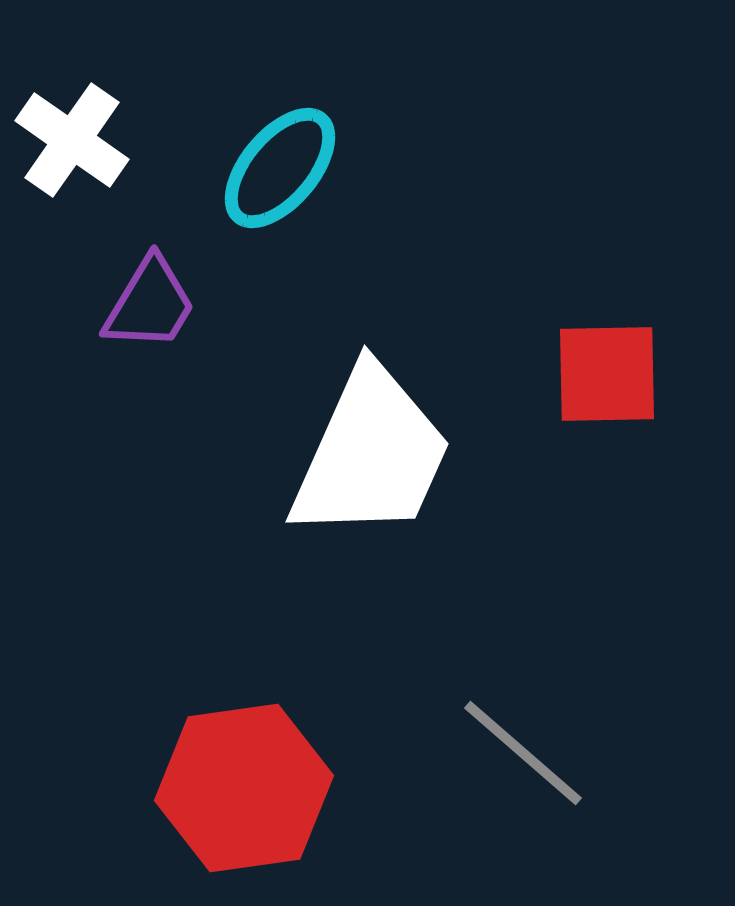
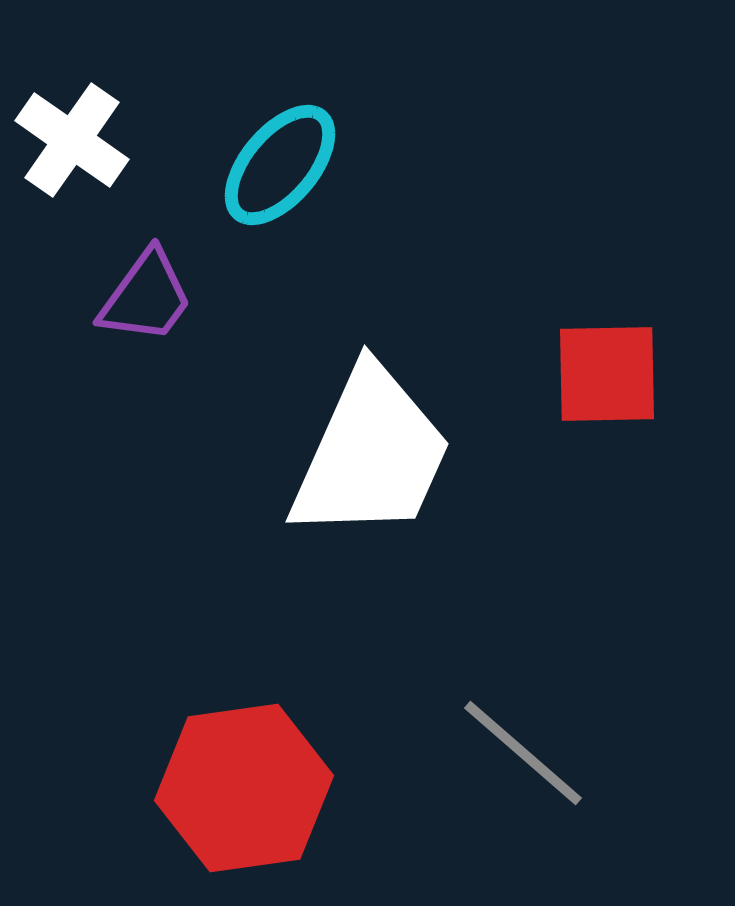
cyan ellipse: moved 3 px up
purple trapezoid: moved 4 px left, 7 px up; rotated 5 degrees clockwise
